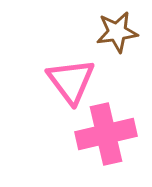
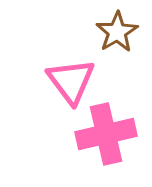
brown star: rotated 24 degrees counterclockwise
